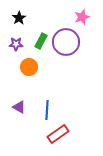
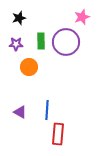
black star: rotated 16 degrees clockwise
green rectangle: rotated 28 degrees counterclockwise
purple triangle: moved 1 px right, 5 px down
red rectangle: rotated 50 degrees counterclockwise
